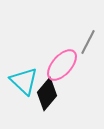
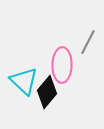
pink ellipse: rotated 40 degrees counterclockwise
black diamond: moved 2 px up
